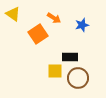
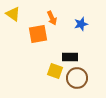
orange arrow: moved 2 px left; rotated 32 degrees clockwise
blue star: moved 1 px left, 1 px up
orange square: rotated 24 degrees clockwise
yellow square: rotated 21 degrees clockwise
brown circle: moved 1 px left
